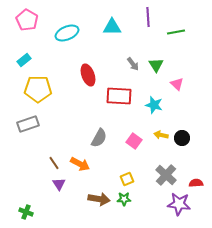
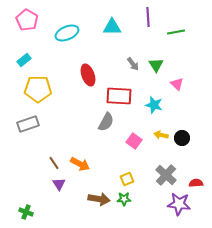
gray semicircle: moved 7 px right, 16 px up
